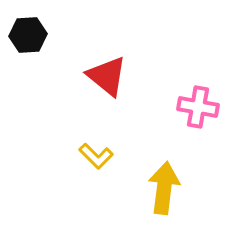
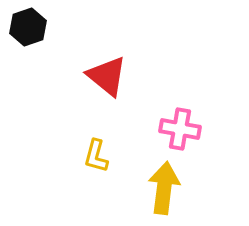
black hexagon: moved 8 px up; rotated 15 degrees counterclockwise
pink cross: moved 18 px left, 22 px down
yellow L-shape: rotated 60 degrees clockwise
